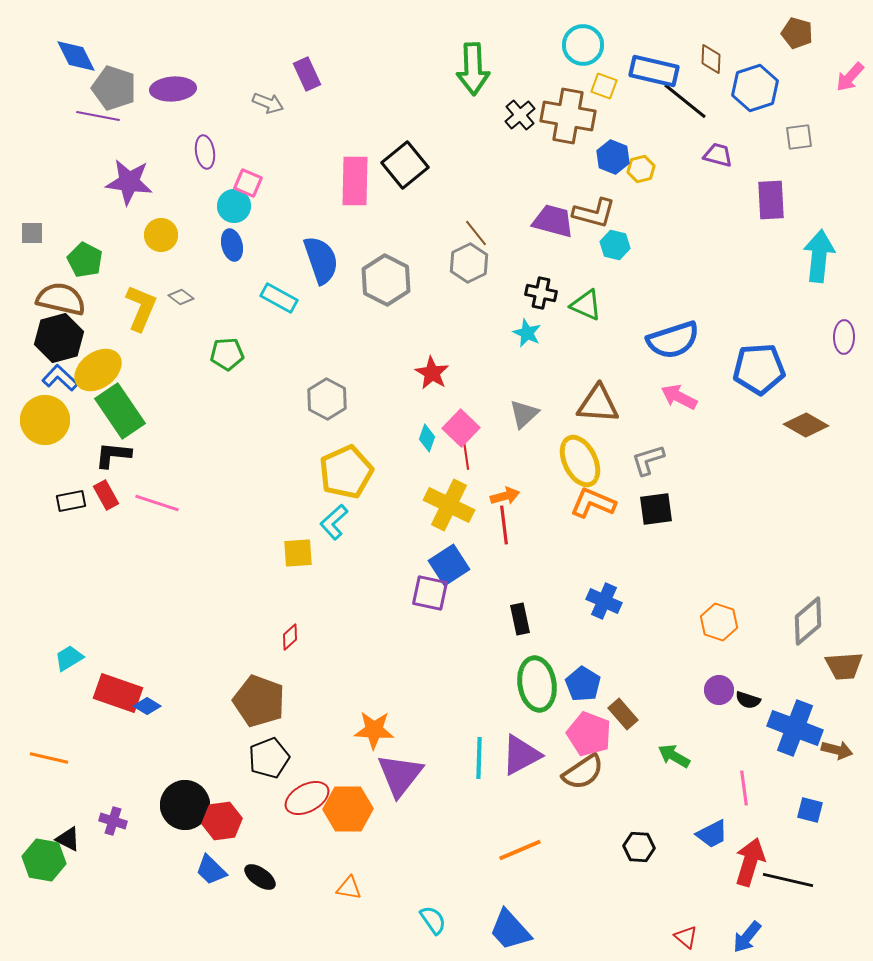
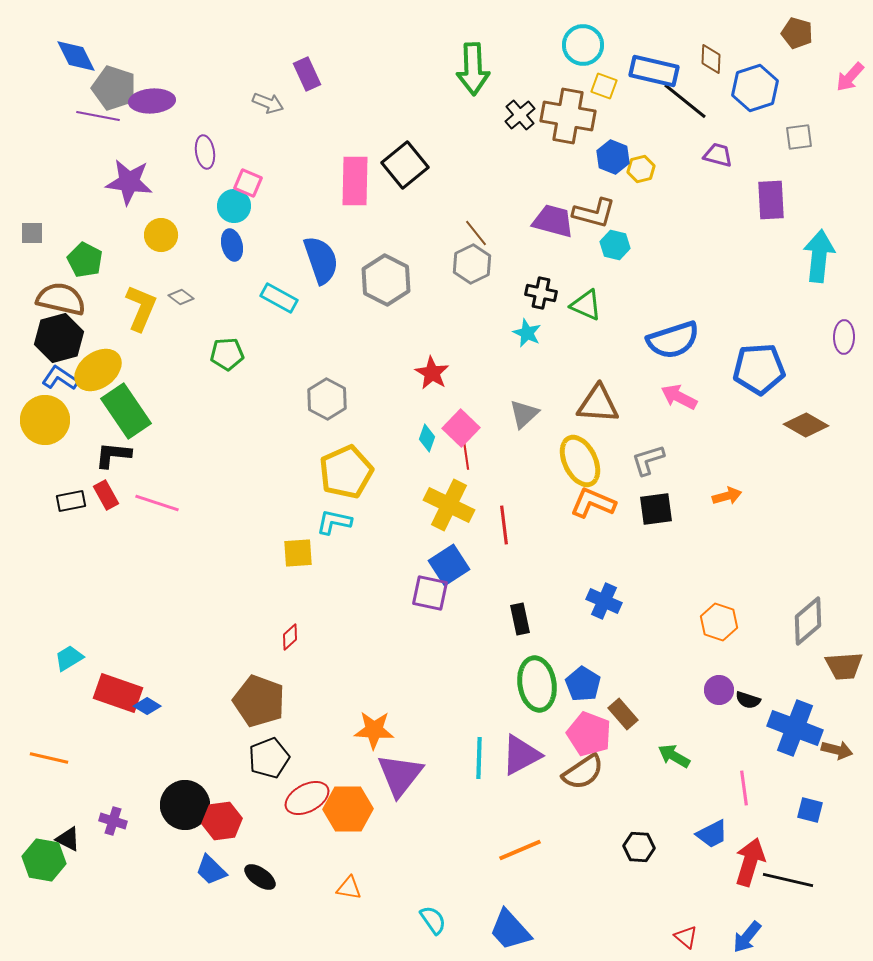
purple ellipse at (173, 89): moved 21 px left, 12 px down
gray hexagon at (469, 263): moved 3 px right, 1 px down
blue L-shape at (60, 378): rotated 9 degrees counterclockwise
green rectangle at (120, 411): moved 6 px right
orange arrow at (505, 496): moved 222 px right
cyan L-shape at (334, 522): rotated 54 degrees clockwise
